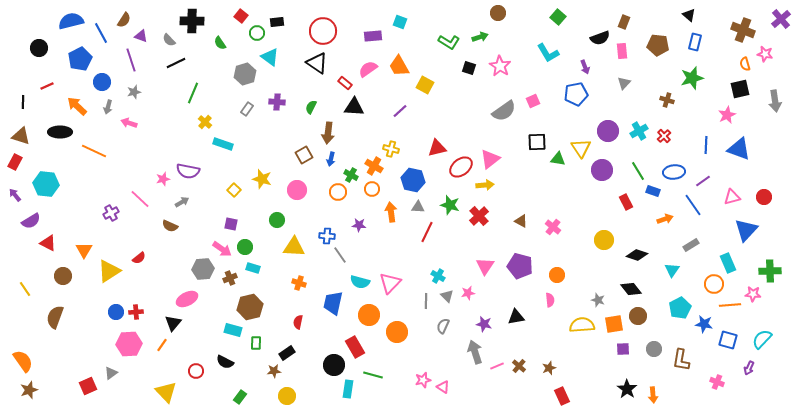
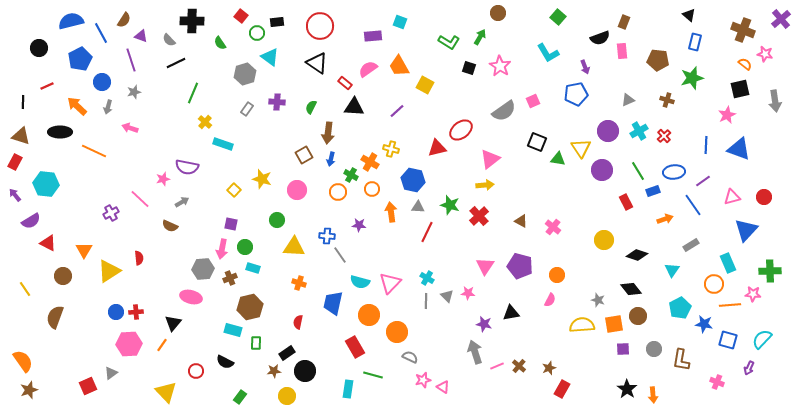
red circle at (323, 31): moved 3 px left, 5 px up
green arrow at (480, 37): rotated 42 degrees counterclockwise
brown pentagon at (658, 45): moved 15 px down
orange semicircle at (745, 64): rotated 144 degrees clockwise
gray triangle at (624, 83): moved 4 px right, 17 px down; rotated 24 degrees clockwise
purple line at (400, 111): moved 3 px left
pink arrow at (129, 123): moved 1 px right, 5 px down
black square at (537, 142): rotated 24 degrees clockwise
orange cross at (374, 166): moved 4 px left, 4 px up
red ellipse at (461, 167): moved 37 px up
purple semicircle at (188, 171): moved 1 px left, 4 px up
blue rectangle at (653, 191): rotated 40 degrees counterclockwise
pink arrow at (222, 249): rotated 66 degrees clockwise
red semicircle at (139, 258): rotated 56 degrees counterclockwise
cyan cross at (438, 276): moved 11 px left, 2 px down
pink star at (468, 293): rotated 16 degrees clockwise
pink ellipse at (187, 299): moved 4 px right, 2 px up; rotated 40 degrees clockwise
pink semicircle at (550, 300): rotated 32 degrees clockwise
black triangle at (516, 317): moved 5 px left, 4 px up
gray semicircle at (443, 326): moved 33 px left, 31 px down; rotated 91 degrees clockwise
black circle at (334, 365): moved 29 px left, 6 px down
red rectangle at (562, 396): moved 7 px up; rotated 54 degrees clockwise
